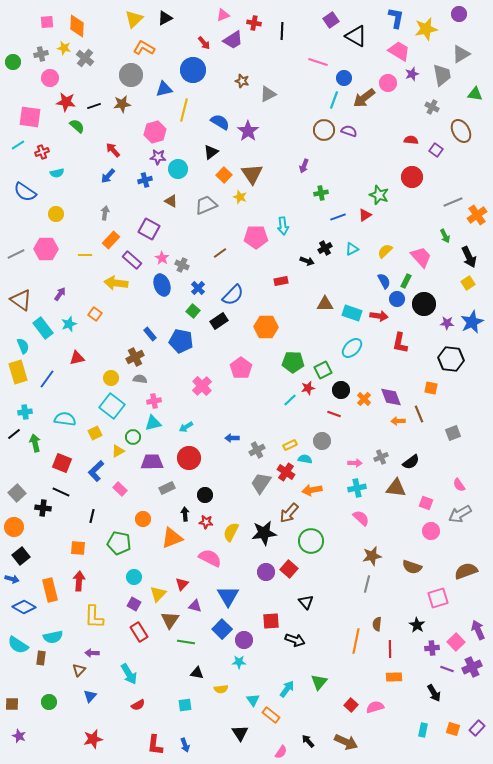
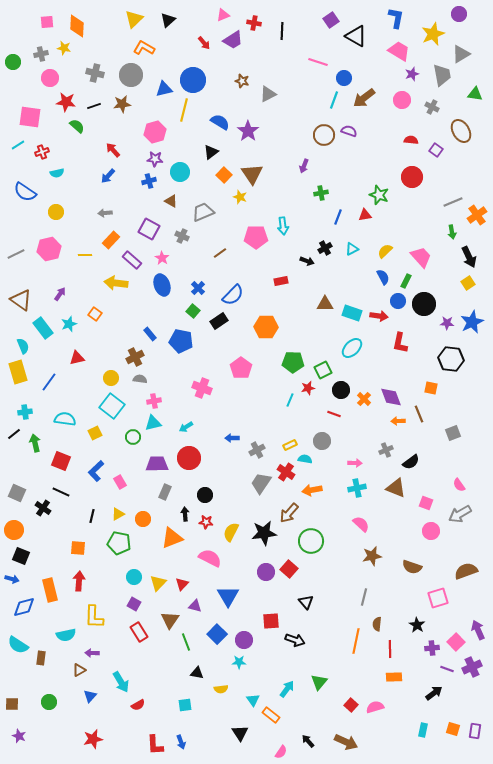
black triangle at (165, 18): moved 3 px right, 2 px down; rotated 14 degrees counterclockwise
yellow star at (426, 29): moved 7 px right, 5 px down; rotated 10 degrees counterclockwise
gray cross at (85, 58): moved 10 px right, 15 px down; rotated 24 degrees counterclockwise
blue circle at (193, 70): moved 10 px down
pink circle at (388, 83): moved 14 px right, 17 px down
brown circle at (324, 130): moved 5 px down
purple star at (158, 157): moved 3 px left, 2 px down
cyan circle at (178, 169): moved 2 px right, 3 px down
blue cross at (145, 180): moved 4 px right, 1 px down
gray trapezoid at (206, 205): moved 3 px left, 7 px down
gray arrow at (105, 213): rotated 104 degrees counterclockwise
yellow circle at (56, 214): moved 2 px up
red triangle at (365, 215): rotated 24 degrees clockwise
blue line at (338, 217): rotated 49 degrees counterclockwise
green arrow at (445, 236): moved 7 px right, 4 px up; rotated 16 degrees clockwise
pink hexagon at (46, 249): moved 3 px right; rotated 15 degrees counterclockwise
gray cross at (182, 265): moved 29 px up
blue semicircle at (384, 281): moved 1 px left, 4 px up
blue circle at (397, 299): moved 1 px right, 2 px down
blue line at (47, 379): moved 2 px right, 3 px down
pink cross at (202, 386): moved 2 px down; rotated 24 degrees counterclockwise
cyan line at (290, 400): rotated 24 degrees counterclockwise
yellow triangle at (118, 451): moved 63 px down
gray cross at (381, 457): moved 5 px right, 7 px up
purple trapezoid at (152, 462): moved 5 px right, 2 px down
red square at (62, 463): moved 1 px left, 2 px up
gray rectangle at (167, 488): moved 2 px left, 4 px down; rotated 42 degrees counterclockwise
brown triangle at (396, 488): rotated 15 degrees clockwise
pink rectangle at (120, 489): moved 7 px up; rotated 16 degrees clockwise
gray square at (17, 493): rotated 24 degrees counterclockwise
black cross at (43, 508): rotated 28 degrees clockwise
pink semicircle at (361, 518): moved 6 px down
orange circle at (14, 527): moved 3 px down
black square at (21, 556): rotated 30 degrees counterclockwise
gray line at (367, 584): moved 3 px left, 13 px down
yellow triangle at (158, 594): moved 11 px up
blue diamond at (24, 607): rotated 45 degrees counterclockwise
blue square at (222, 629): moved 5 px left, 5 px down
cyan semicircle at (53, 637): moved 13 px right, 2 px up
green line at (186, 642): rotated 60 degrees clockwise
brown triangle at (79, 670): rotated 16 degrees clockwise
cyan arrow at (129, 674): moved 8 px left, 8 px down
black arrow at (434, 693): rotated 96 degrees counterclockwise
purple rectangle at (477, 728): moved 2 px left, 3 px down; rotated 35 degrees counterclockwise
red L-shape at (155, 745): rotated 10 degrees counterclockwise
blue arrow at (185, 745): moved 4 px left, 3 px up
